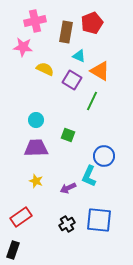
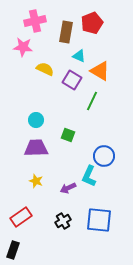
black cross: moved 4 px left, 3 px up
